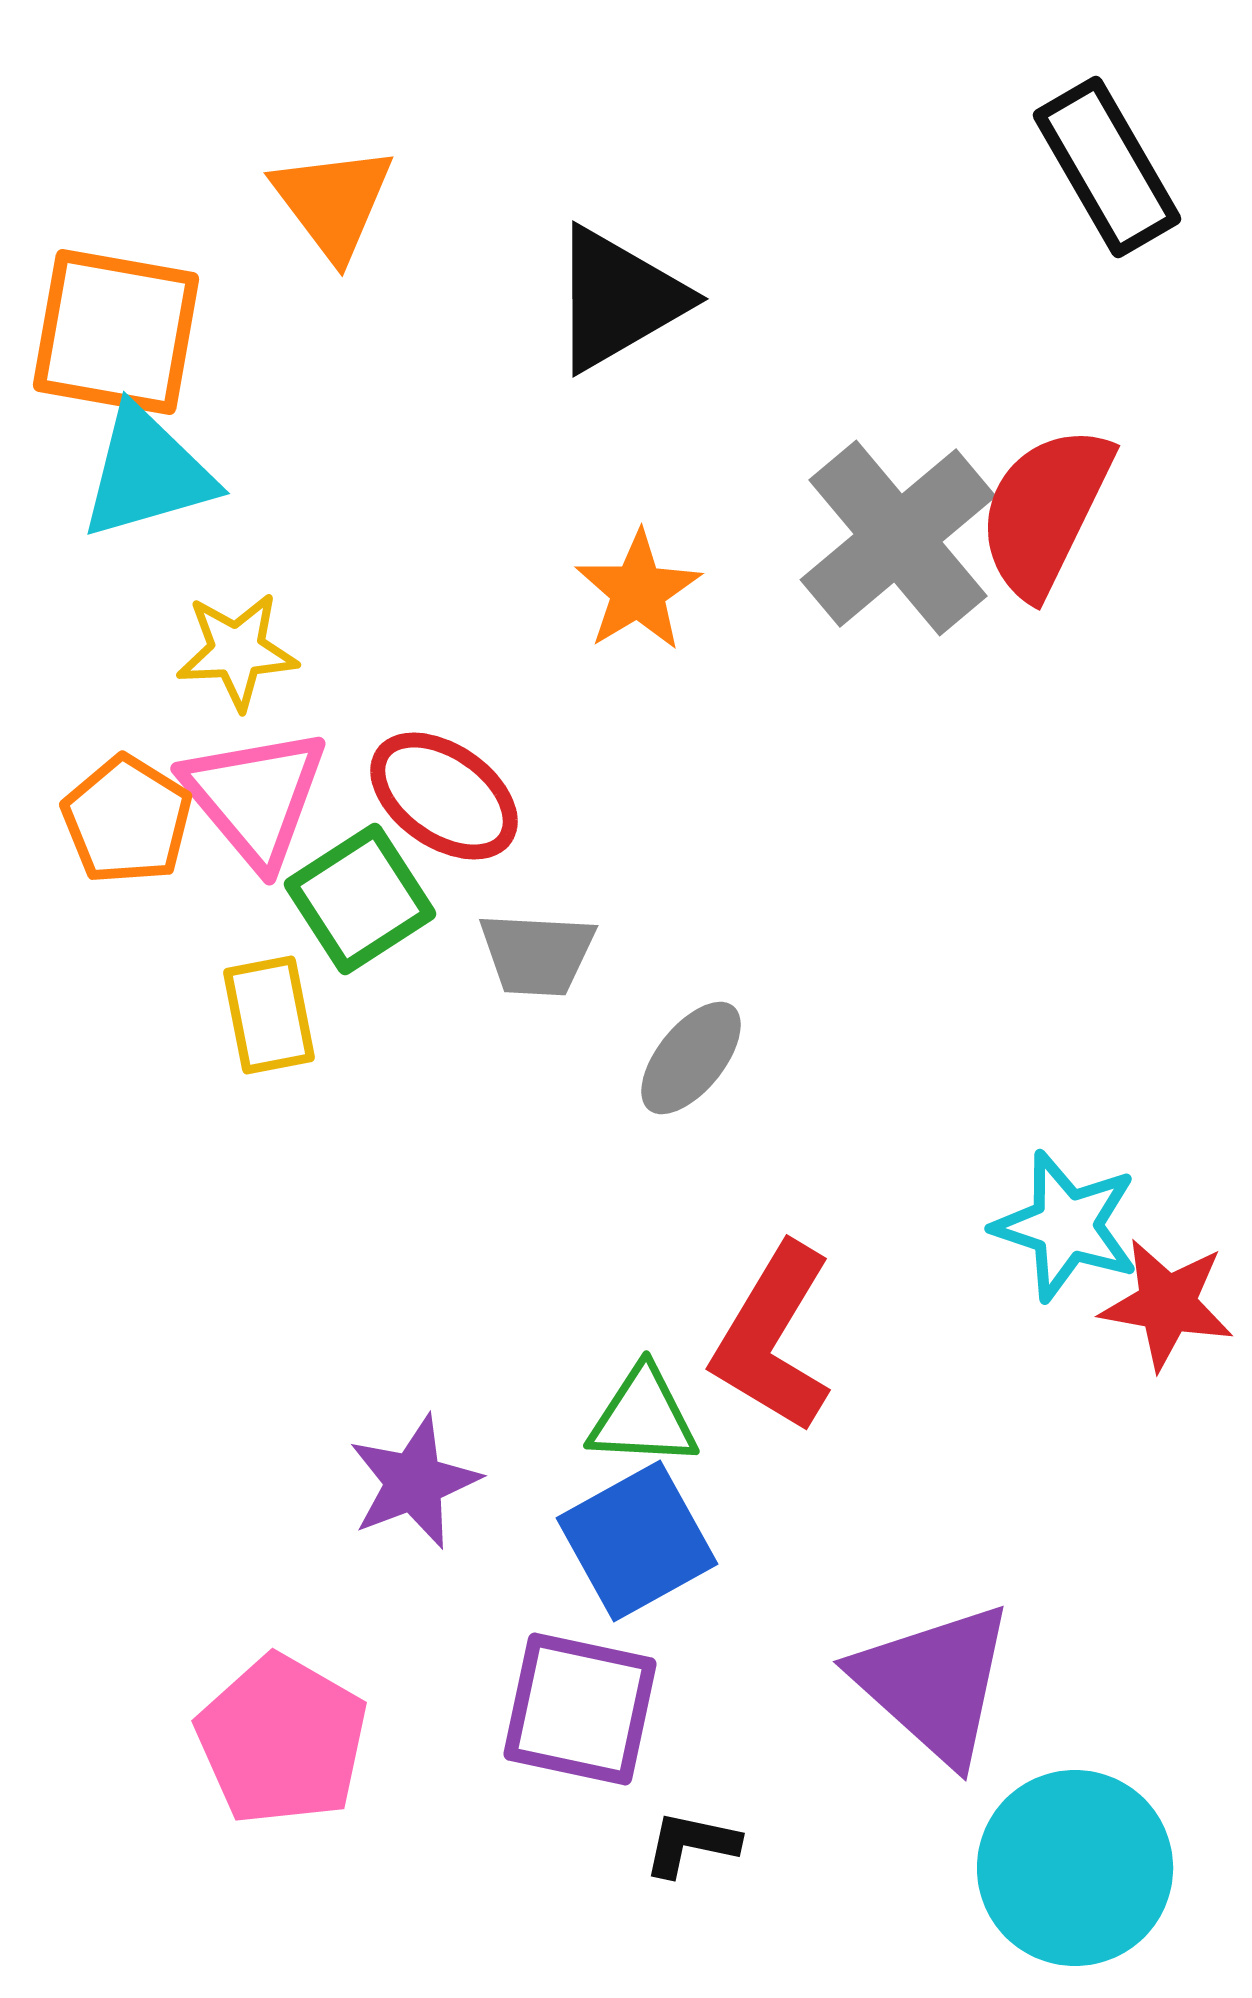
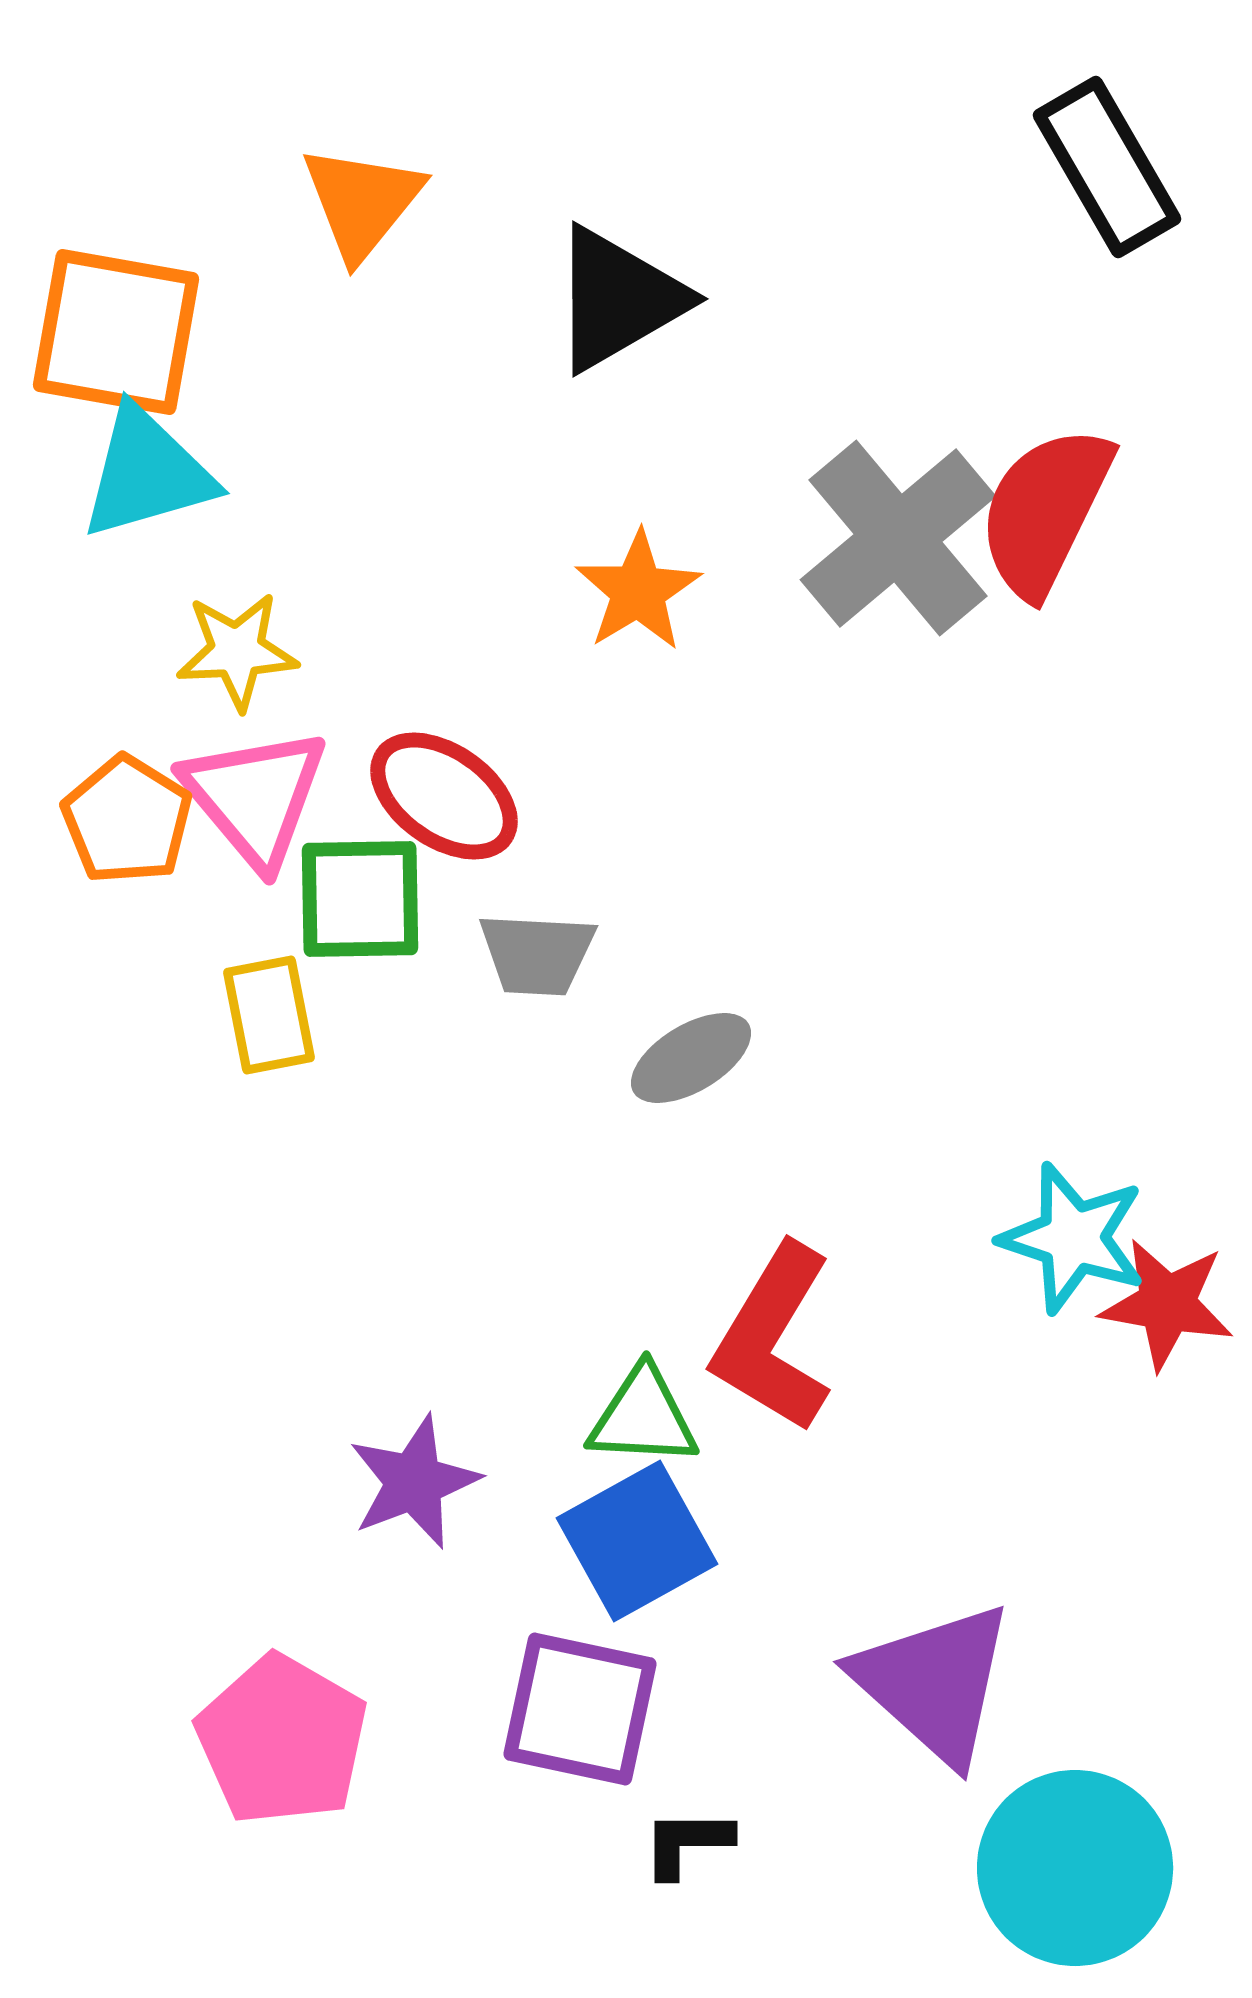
orange triangle: moved 29 px right; rotated 16 degrees clockwise
green square: rotated 32 degrees clockwise
gray ellipse: rotated 20 degrees clockwise
cyan star: moved 7 px right, 12 px down
black L-shape: moved 4 px left, 1 px up; rotated 12 degrees counterclockwise
